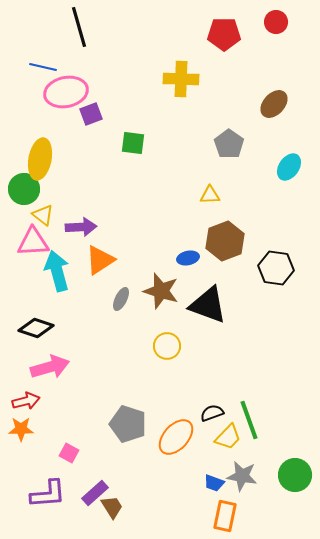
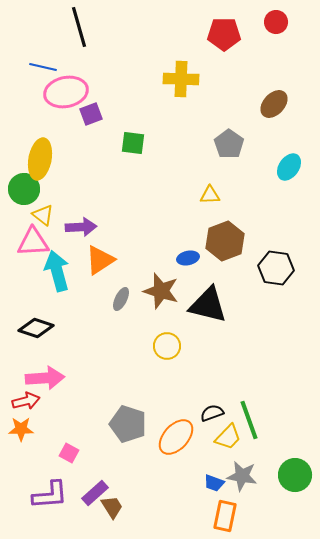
black triangle at (208, 305): rotated 6 degrees counterclockwise
pink arrow at (50, 367): moved 5 px left, 11 px down; rotated 12 degrees clockwise
purple L-shape at (48, 494): moved 2 px right, 1 px down
